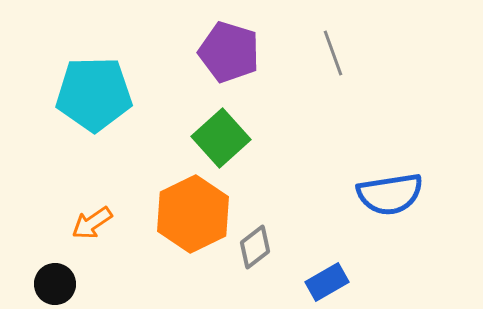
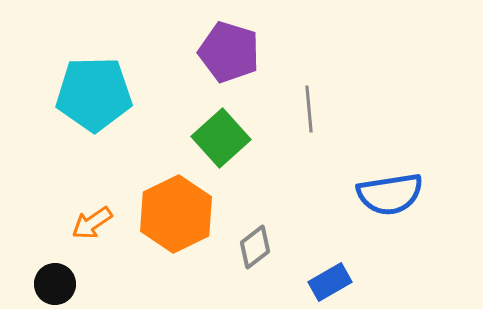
gray line: moved 24 px left, 56 px down; rotated 15 degrees clockwise
orange hexagon: moved 17 px left
blue rectangle: moved 3 px right
